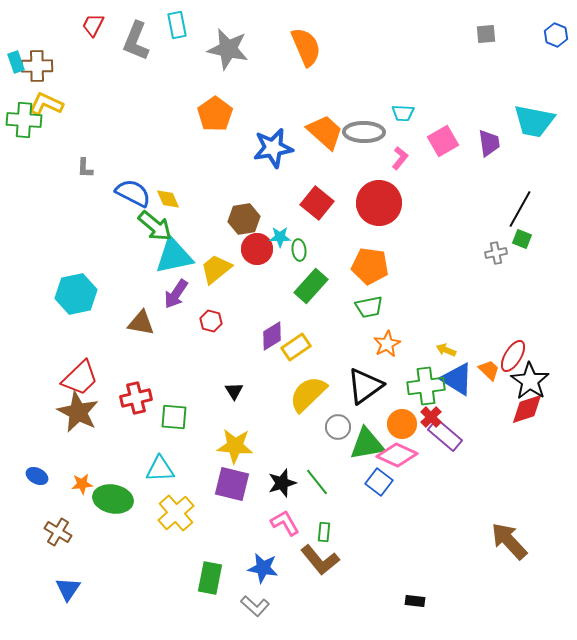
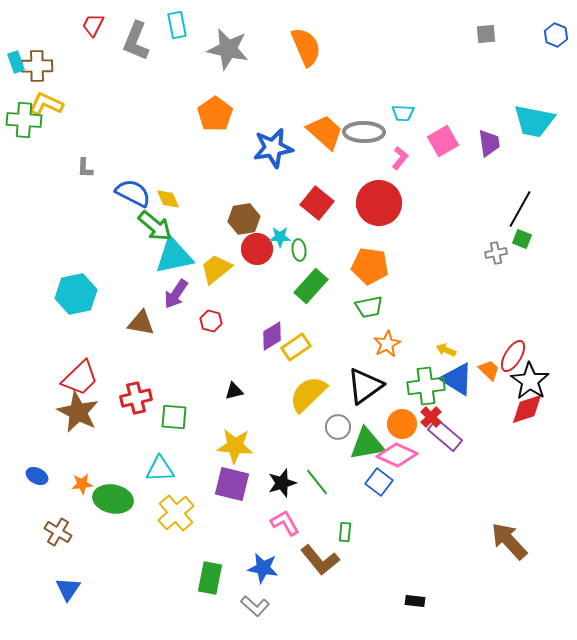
black triangle at (234, 391): rotated 48 degrees clockwise
green rectangle at (324, 532): moved 21 px right
